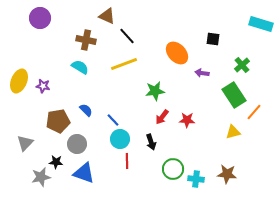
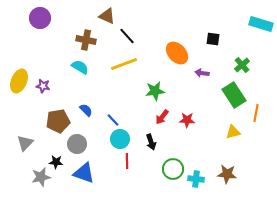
orange line: moved 2 px right, 1 px down; rotated 30 degrees counterclockwise
